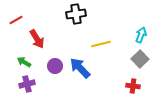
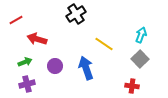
black cross: rotated 24 degrees counterclockwise
red arrow: rotated 138 degrees clockwise
yellow line: moved 3 px right; rotated 48 degrees clockwise
green arrow: moved 1 px right; rotated 128 degrees clockwise
blue arrow: moved 6 px right; rotated 25 degrees clockwise
red cross: moved 1 px left
